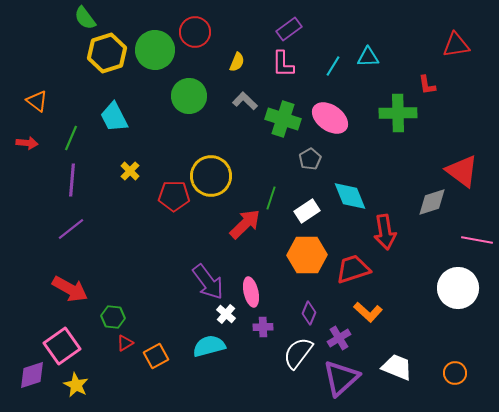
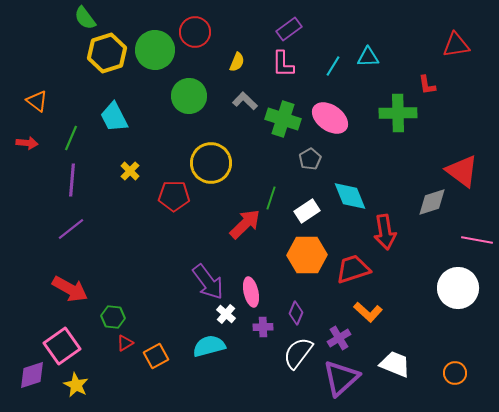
yellow circle at (211, 176): moved 13 px up
purple diamond at (309, 313): moved 13 px left
white trapezoid at (397, 367): moved 2 px left, 3 px up
